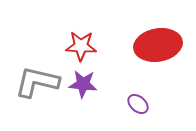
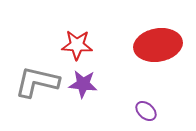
red star: moved 4 px left, 1 px up
purple ellipse: moved 8 px right, 7 px down
